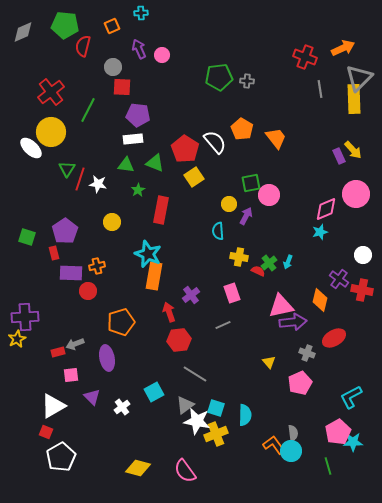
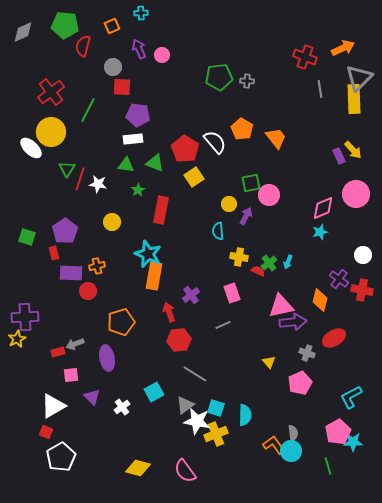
pink diamond at (326, 209): moved 3 px left, 1 px up
